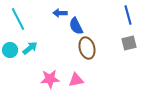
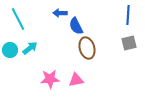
blue line: rotated 18 degrees clockwise
